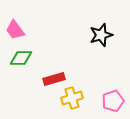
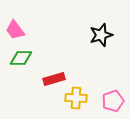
yellow cross: moved 4 px right; rotated 20 degrees clockwise
